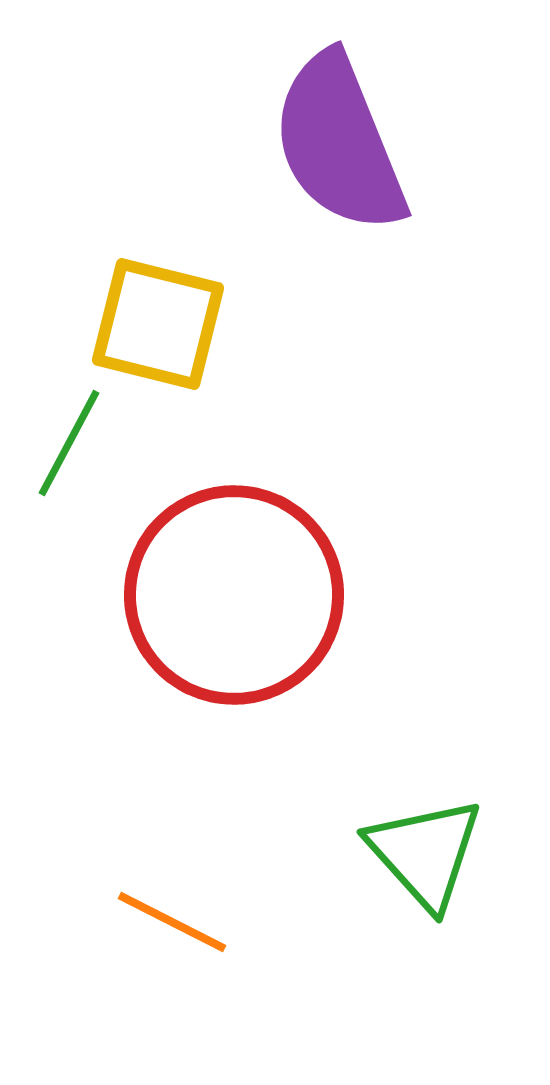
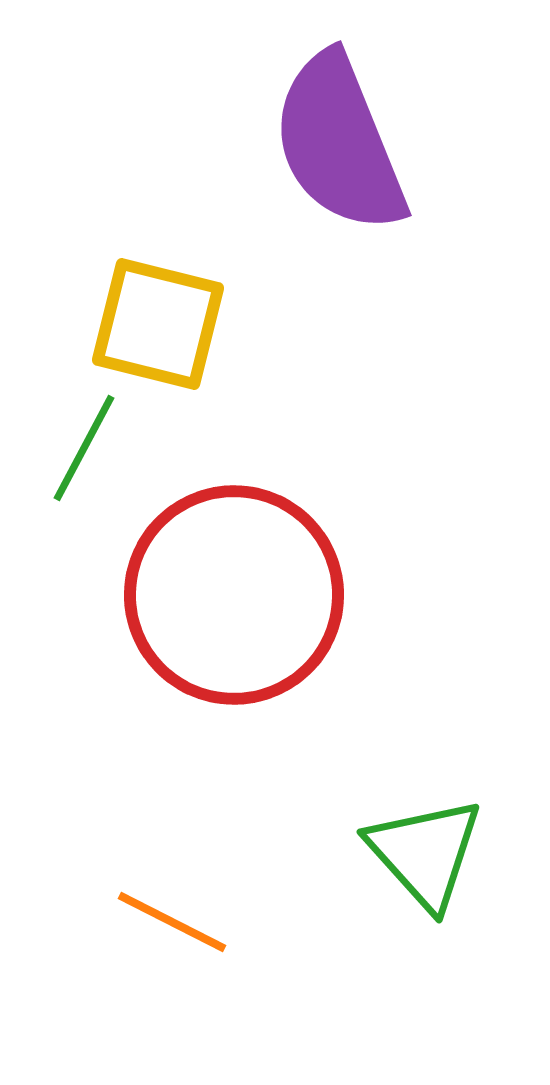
green line: moved 15 px right, 5 px down
